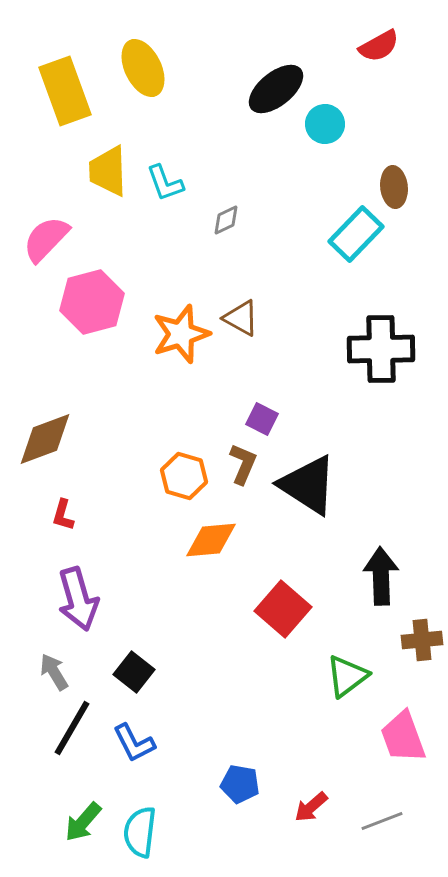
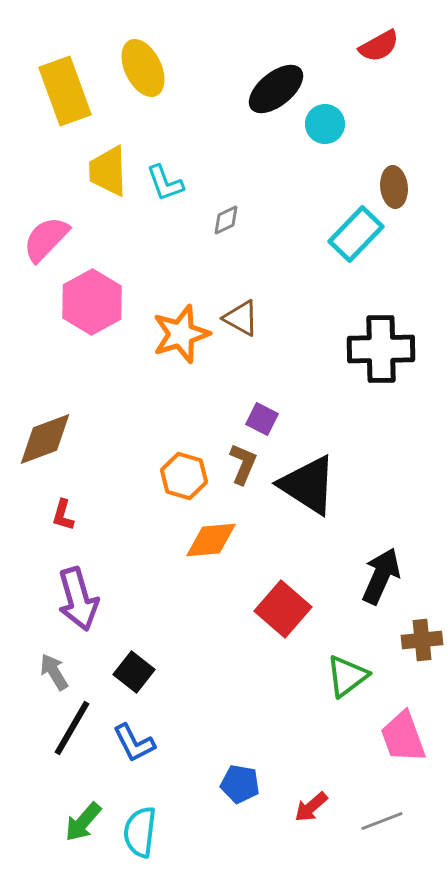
pink hexagon: rotated 14 degrees counterclockwise
black arrow: rotated 26 degrees clockwise
